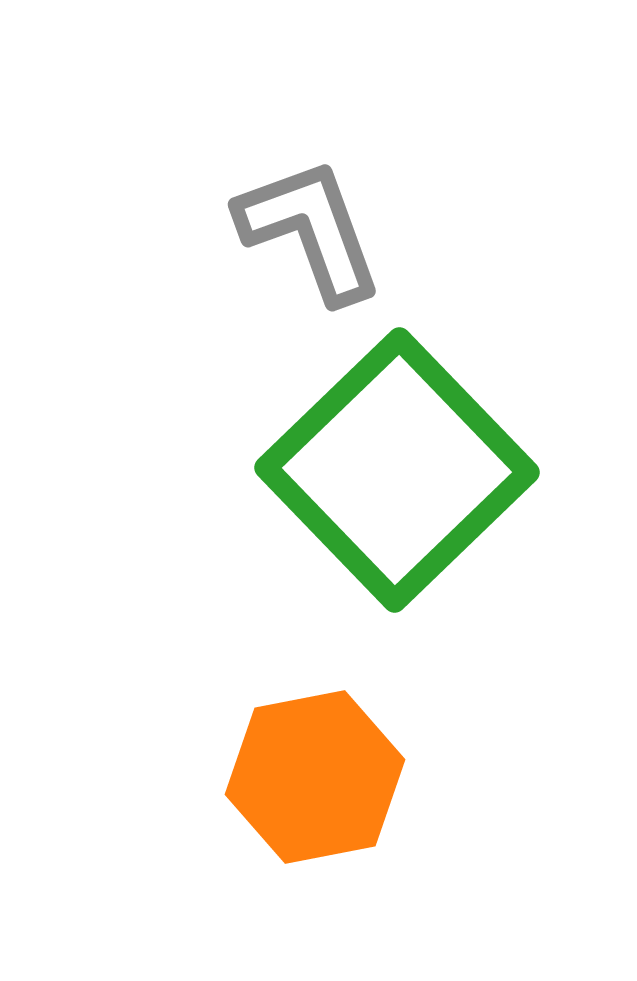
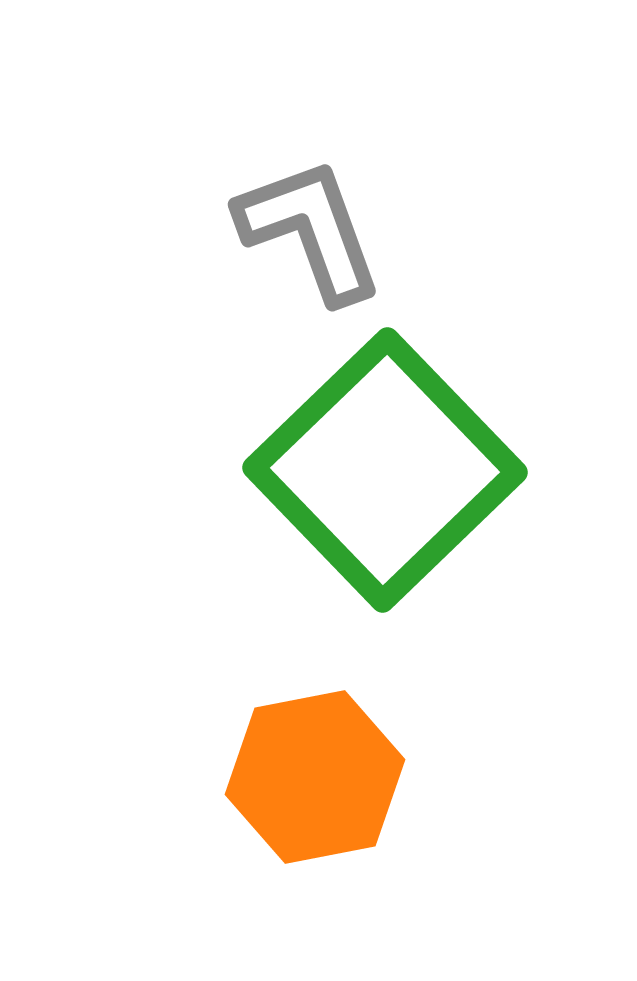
green square: moved 12 px left
